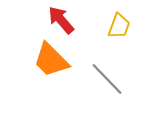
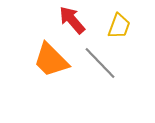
red arrow: moved 11 px right
gray line: moved 7 px left, 16 px up
